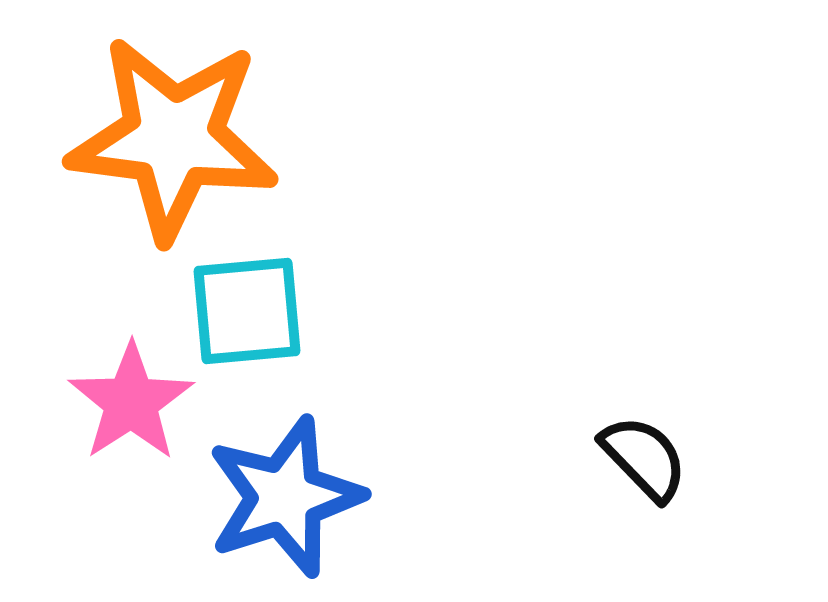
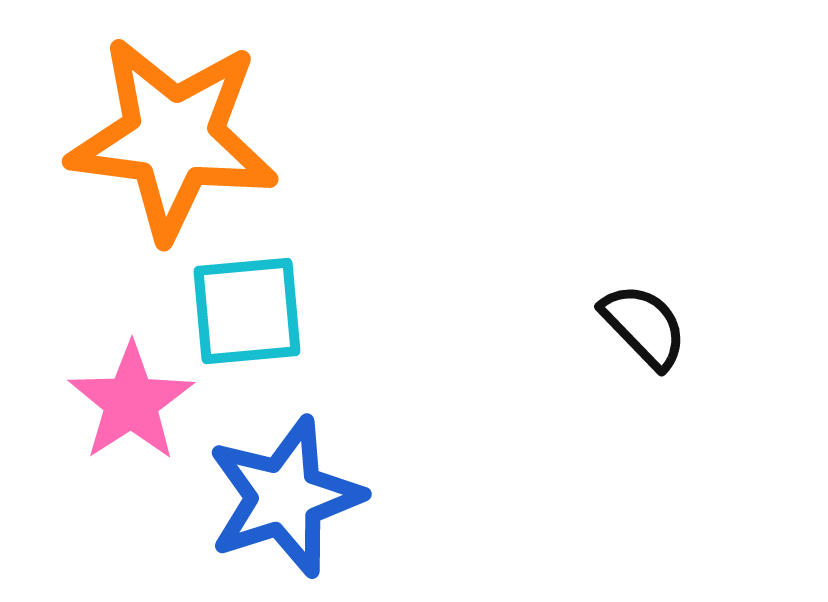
black semicircle: moved 132 px up
